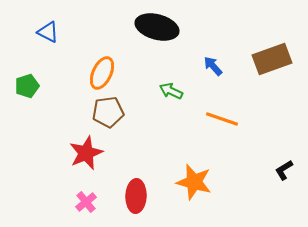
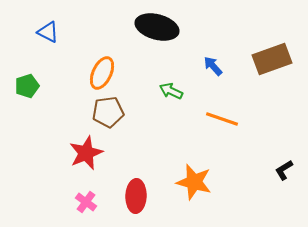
pink cross: rotated 15 degrees counterclockwise
